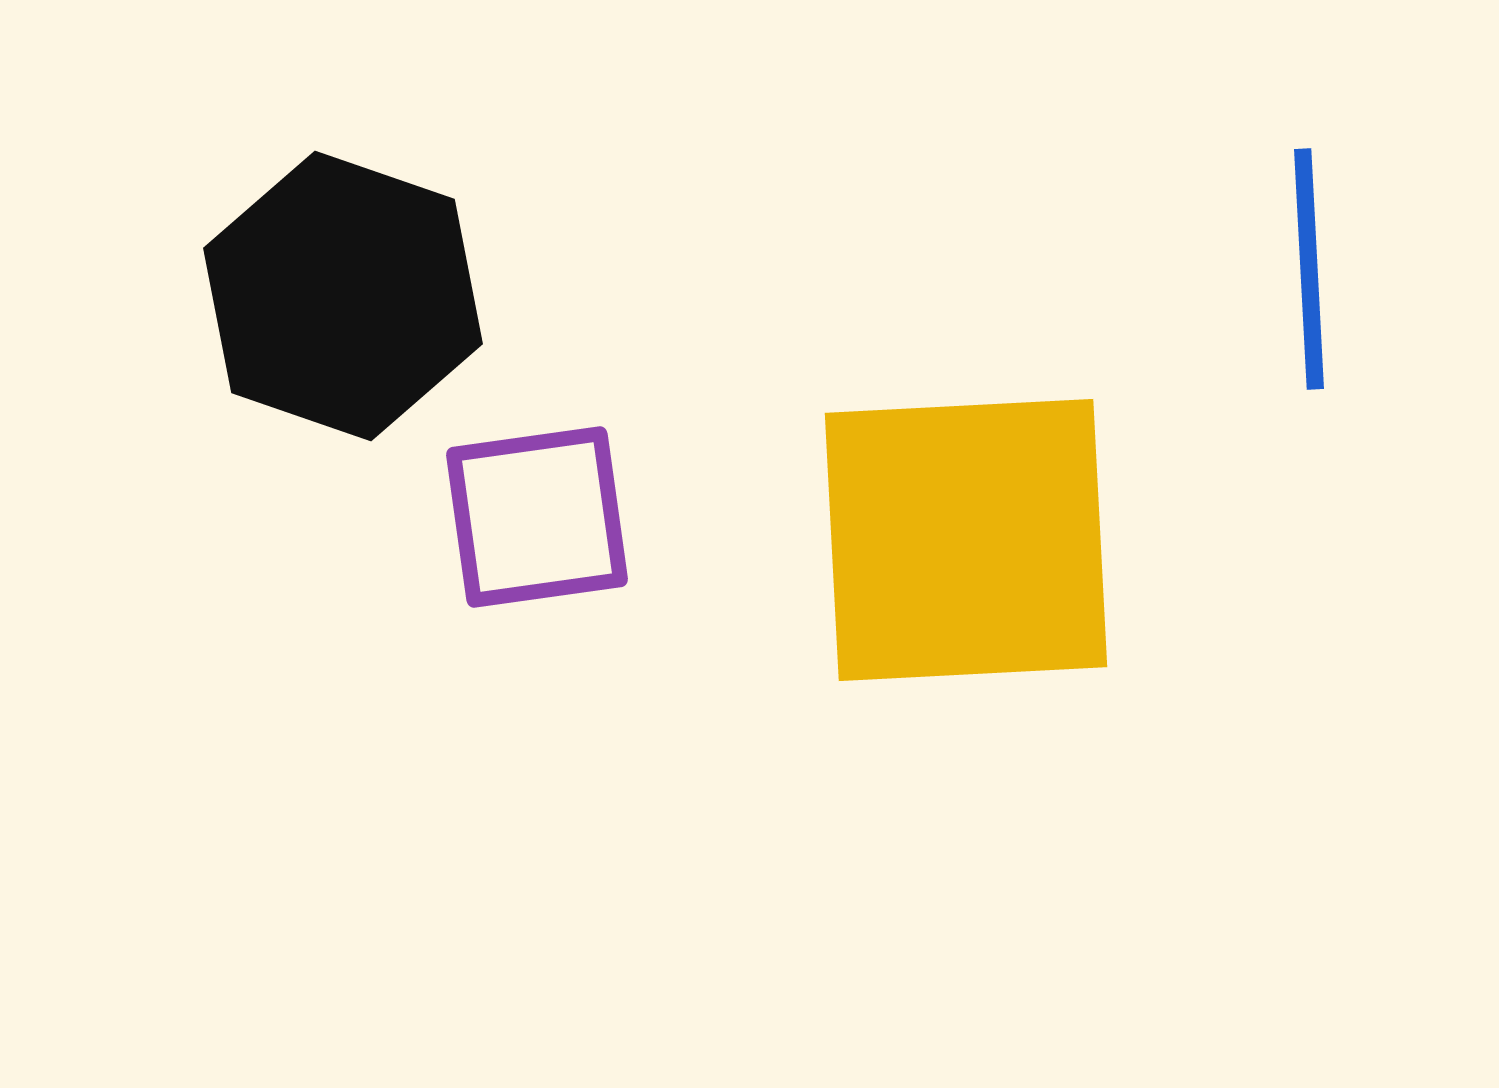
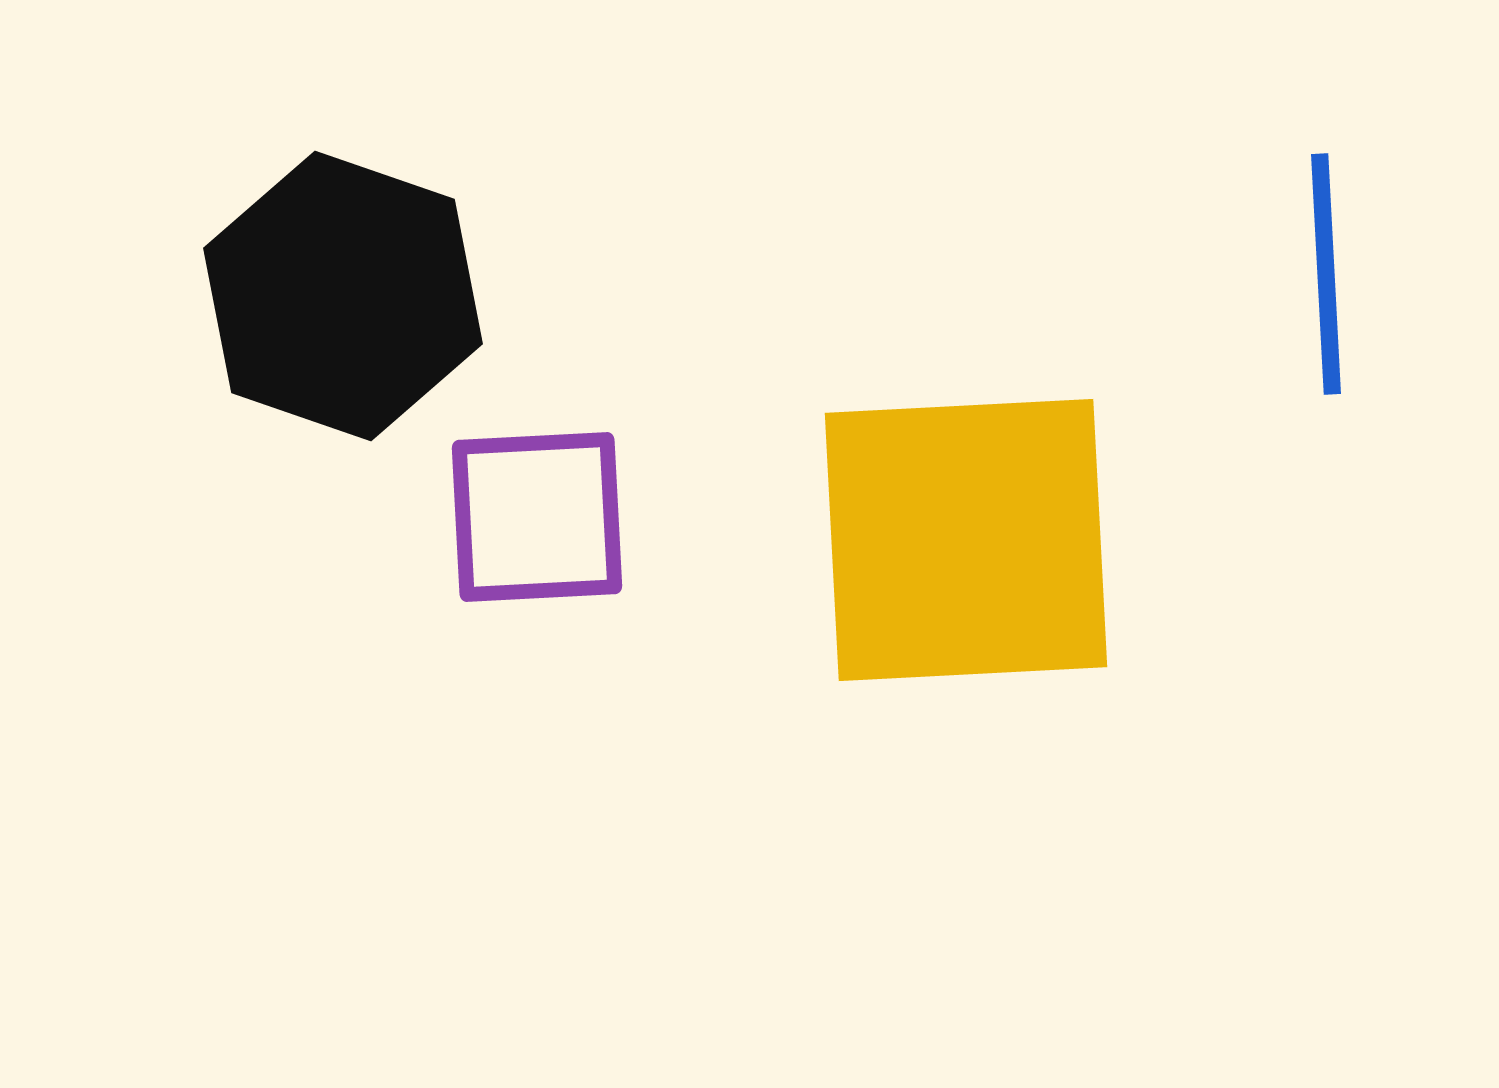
blue line: moved 17 px right, 5 px down
purple square: rotated 5 degrees clockwise
